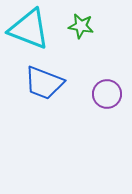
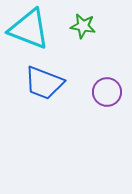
green star: moved 2 px right
purple circle: moved 2 px up
